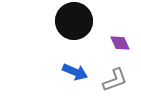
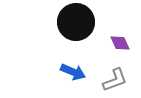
black circle: moved 2 px right, 1 px down
blue arrow: moved 2 px left
